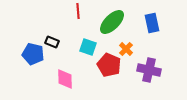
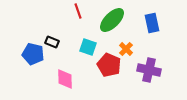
red line: rotated 14 degrees counterclockwise
green ellipse: moved 2 px up
